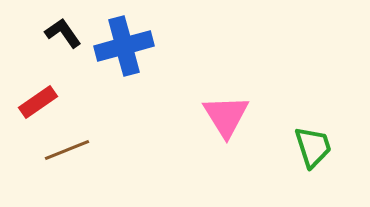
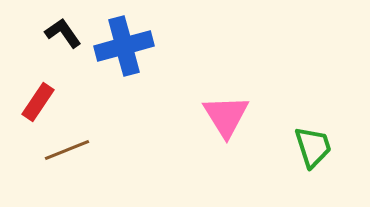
red rectangle: rotated 21 degrees counterclockwise
